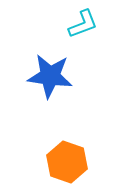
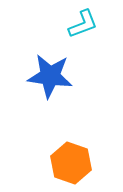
orange hexagon: moved 4 px right, 1 px down
